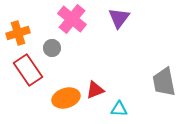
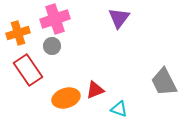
pink cross: moved 17 px left; rotated 32 degrees clockwise
gray circle: moved 2 px up
gray trapezoid: rotated 16 degrees counterclockwise
cyan triangle: rotated 18 degrees clockwise
